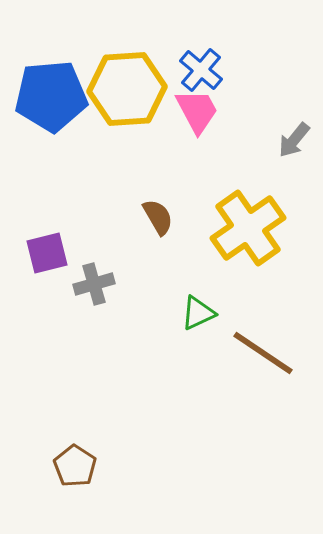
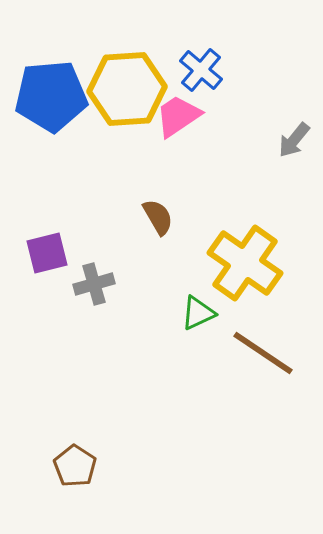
pink trapezoid: moved 19 px left, 5 px down; rotated 96 degrees counterclockwise
yellow cross: moved 3 px left, 35 px down; rotated 20 degrees counterclockwise
